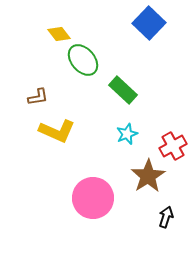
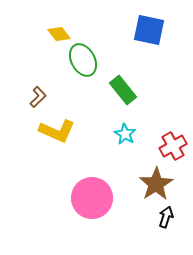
blue square: moved 7 px down; rotated 32 degrees counterclockwise
green ellipse: rotated 12 degrees clockwise
green rectangle: rotated 8 degrees clockwise
brown L-shape: rotated 35 degrees counterclockwise
cyan star: moved 2 px left; rotated 20 degrees counterclockwise
brown star: moved 8 px right, 8 px down
pink circle: moved 1 px left
